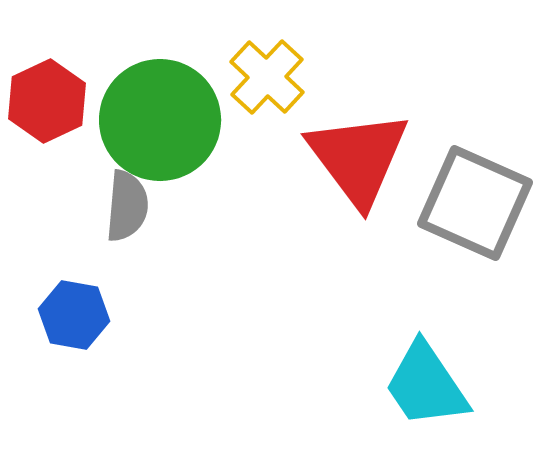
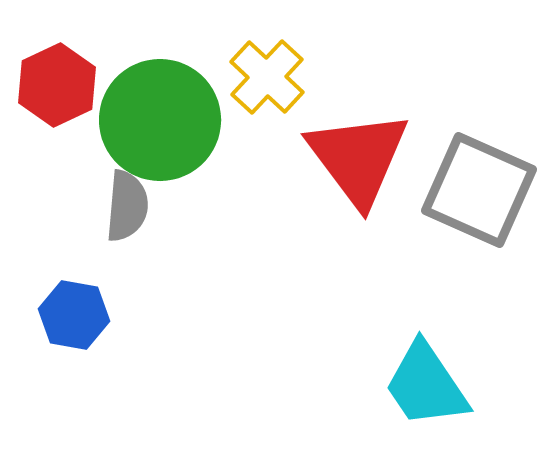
red hexagon: moved 10 px right, 16 px up
gray square: moved 4 px right, 13 px up
